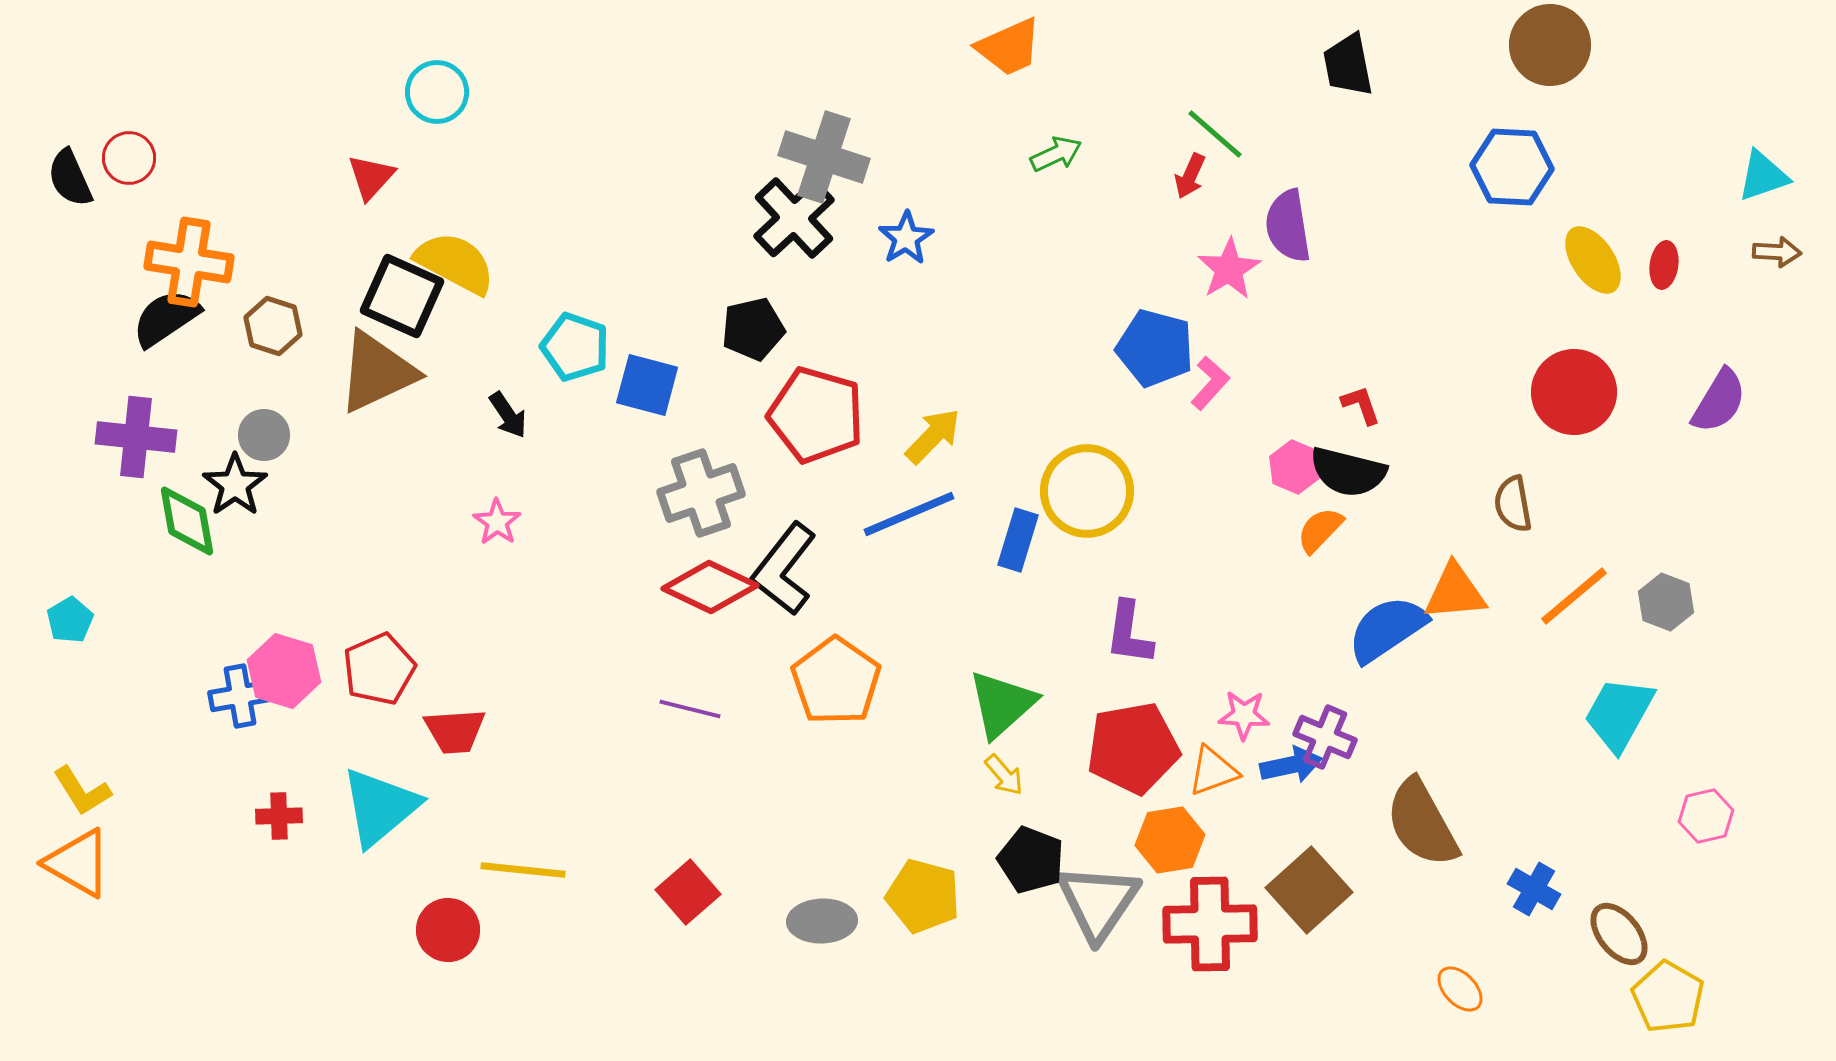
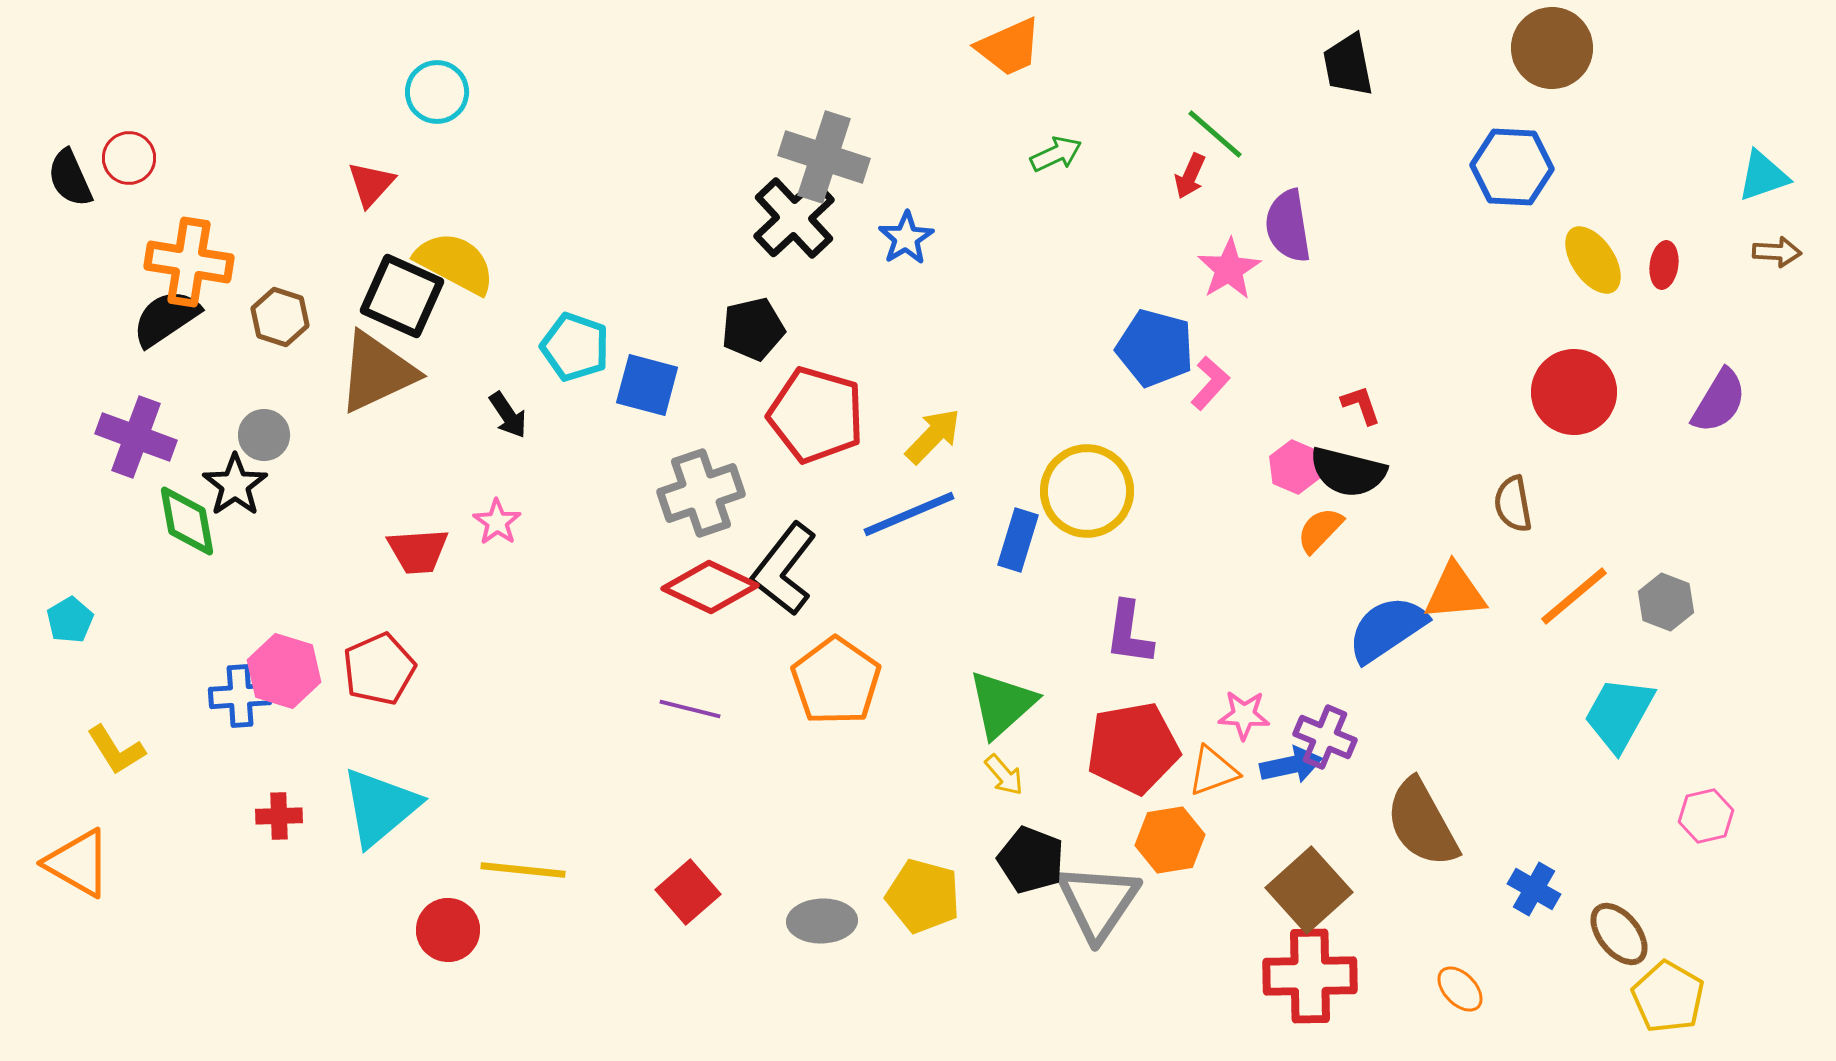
brown circle at (1550, 45): moved 2 px right, 3 px down
red triangle at (371, 177): moved 7 px down
brown hexagon at (273, 326): moved 7 px right, 9 px up
purple cross at (136, 437): rotated 14 degrees clockwise
blue cross at (240, 696): rotated 6 degrees clockwise
red trapezoid at (455, 731): moved 37 px left, 180 px up
yellow L-shape at (82, 791): moved 34 px right, 41 px up
red cross at (1210, 924): moved 100 px right, 52 px down
